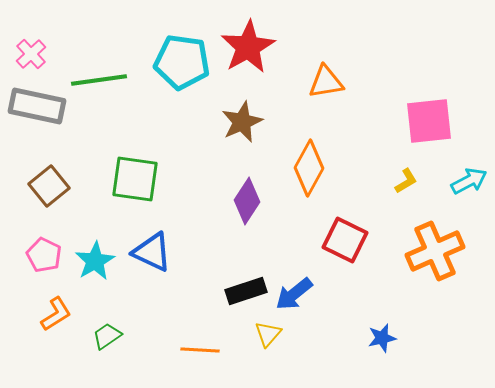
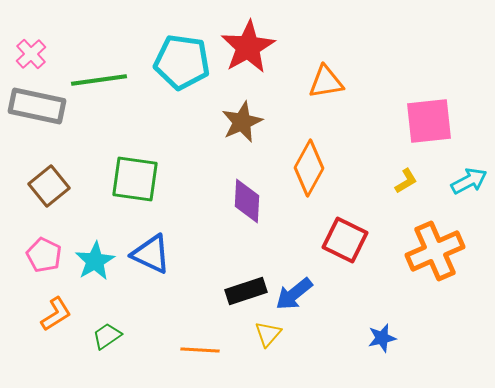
purple diamond: rotated 30 degrees counterclockwise
blue triangle: moved 1 px left, 2 px down
